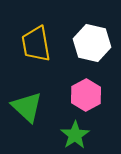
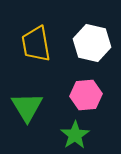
pink hexagon: rotated 24 degrees clockwise
green triangle: rotated 16 degrees clockwise
